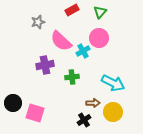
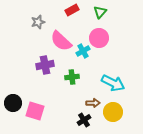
pink square: moved 2 px up
